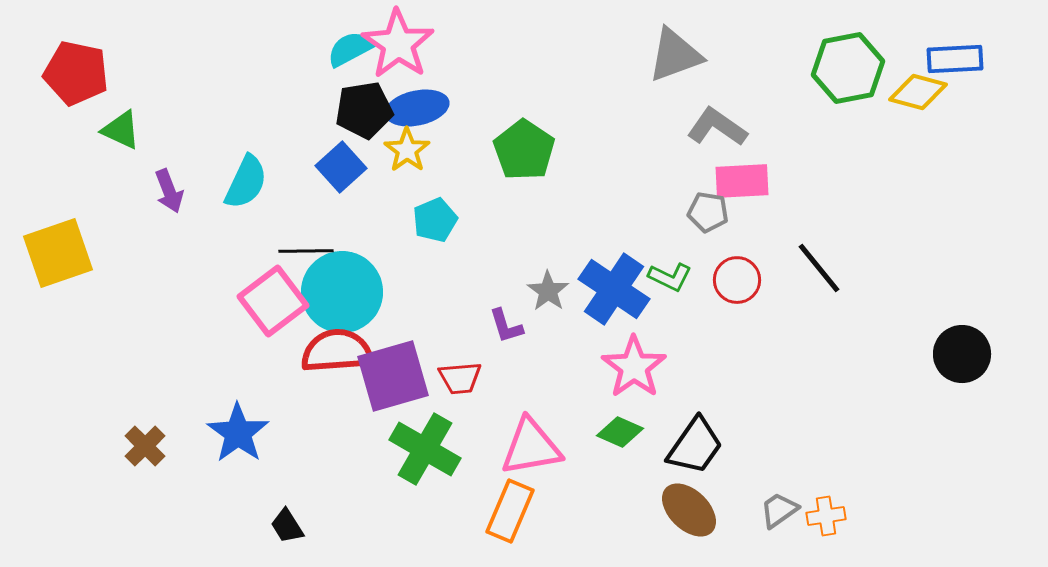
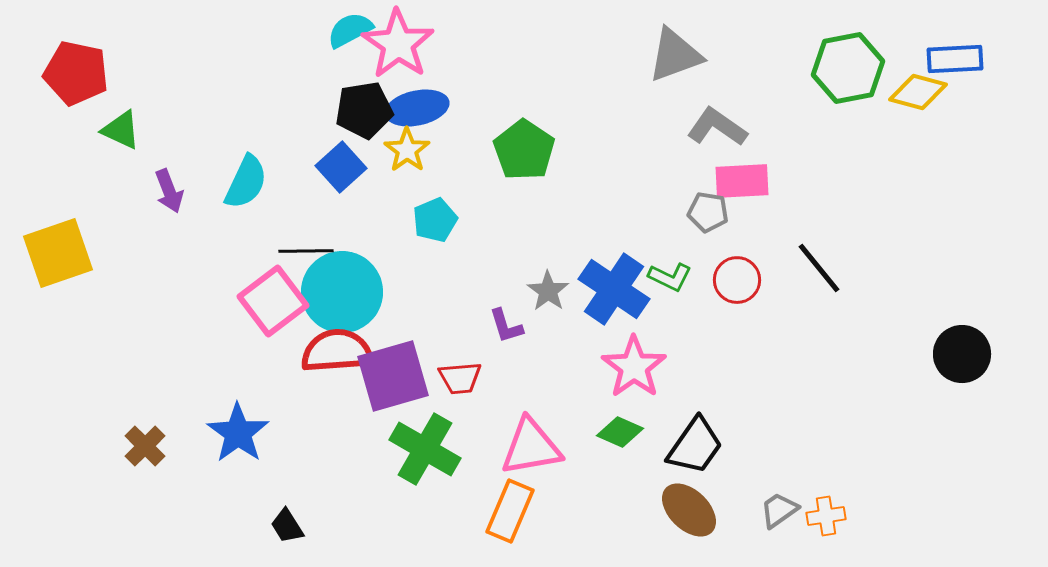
cyan semicircle at (350, 49): moved 19 px up
